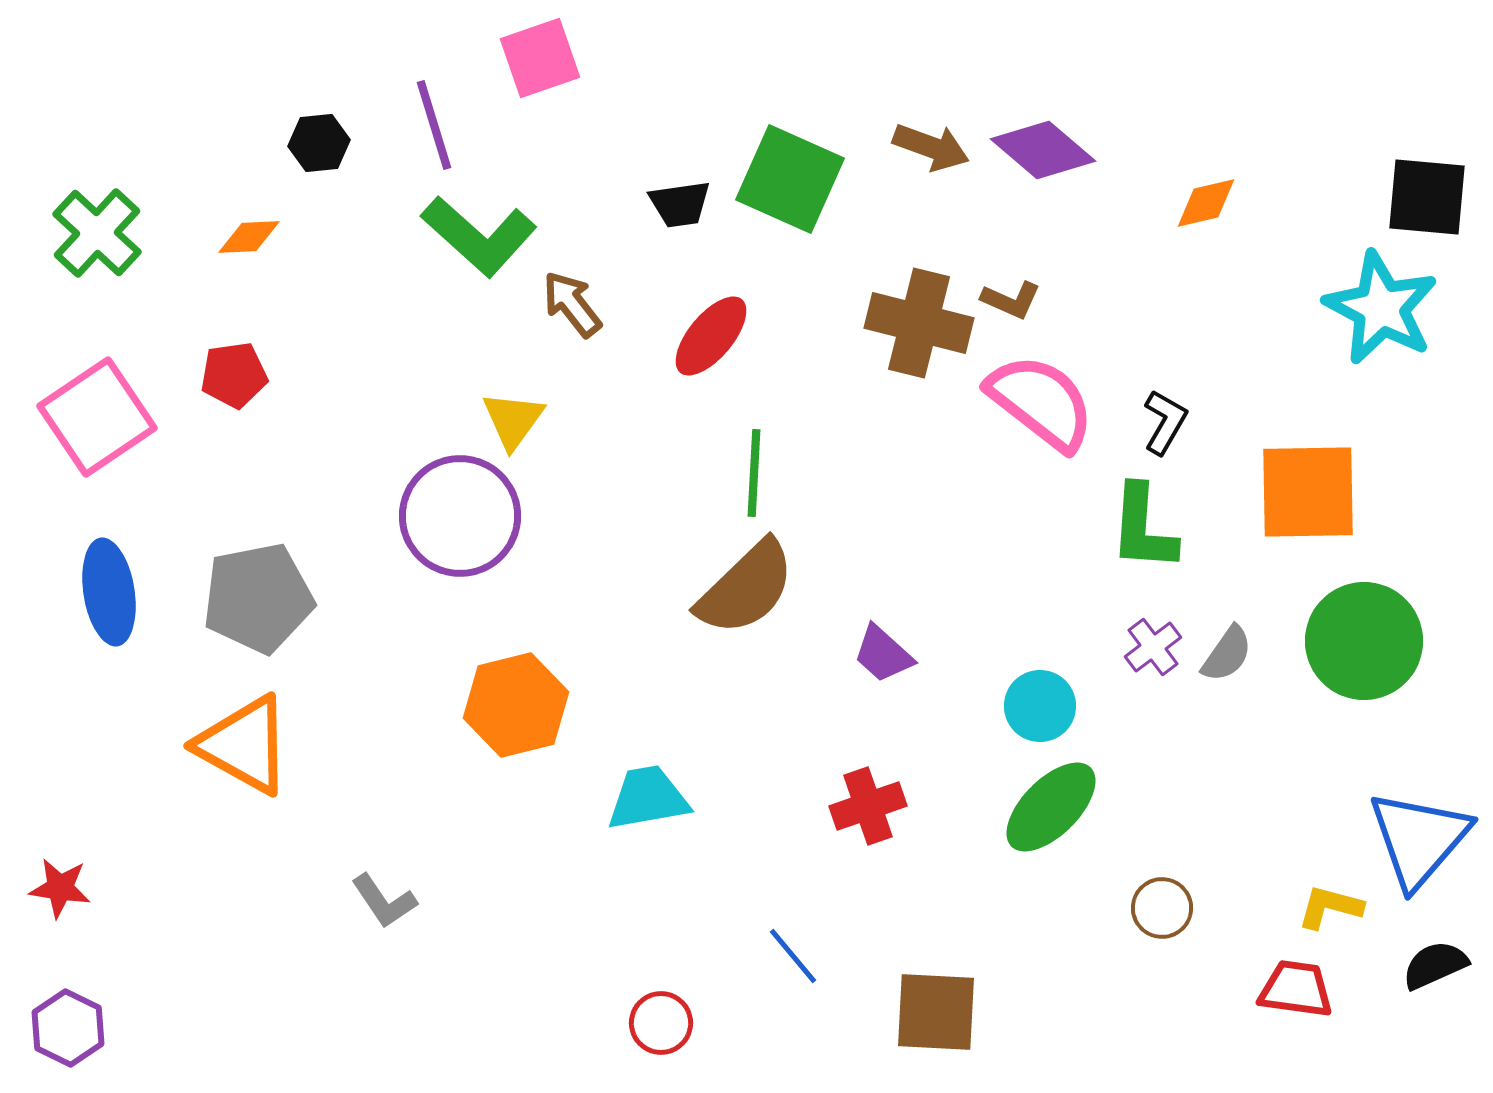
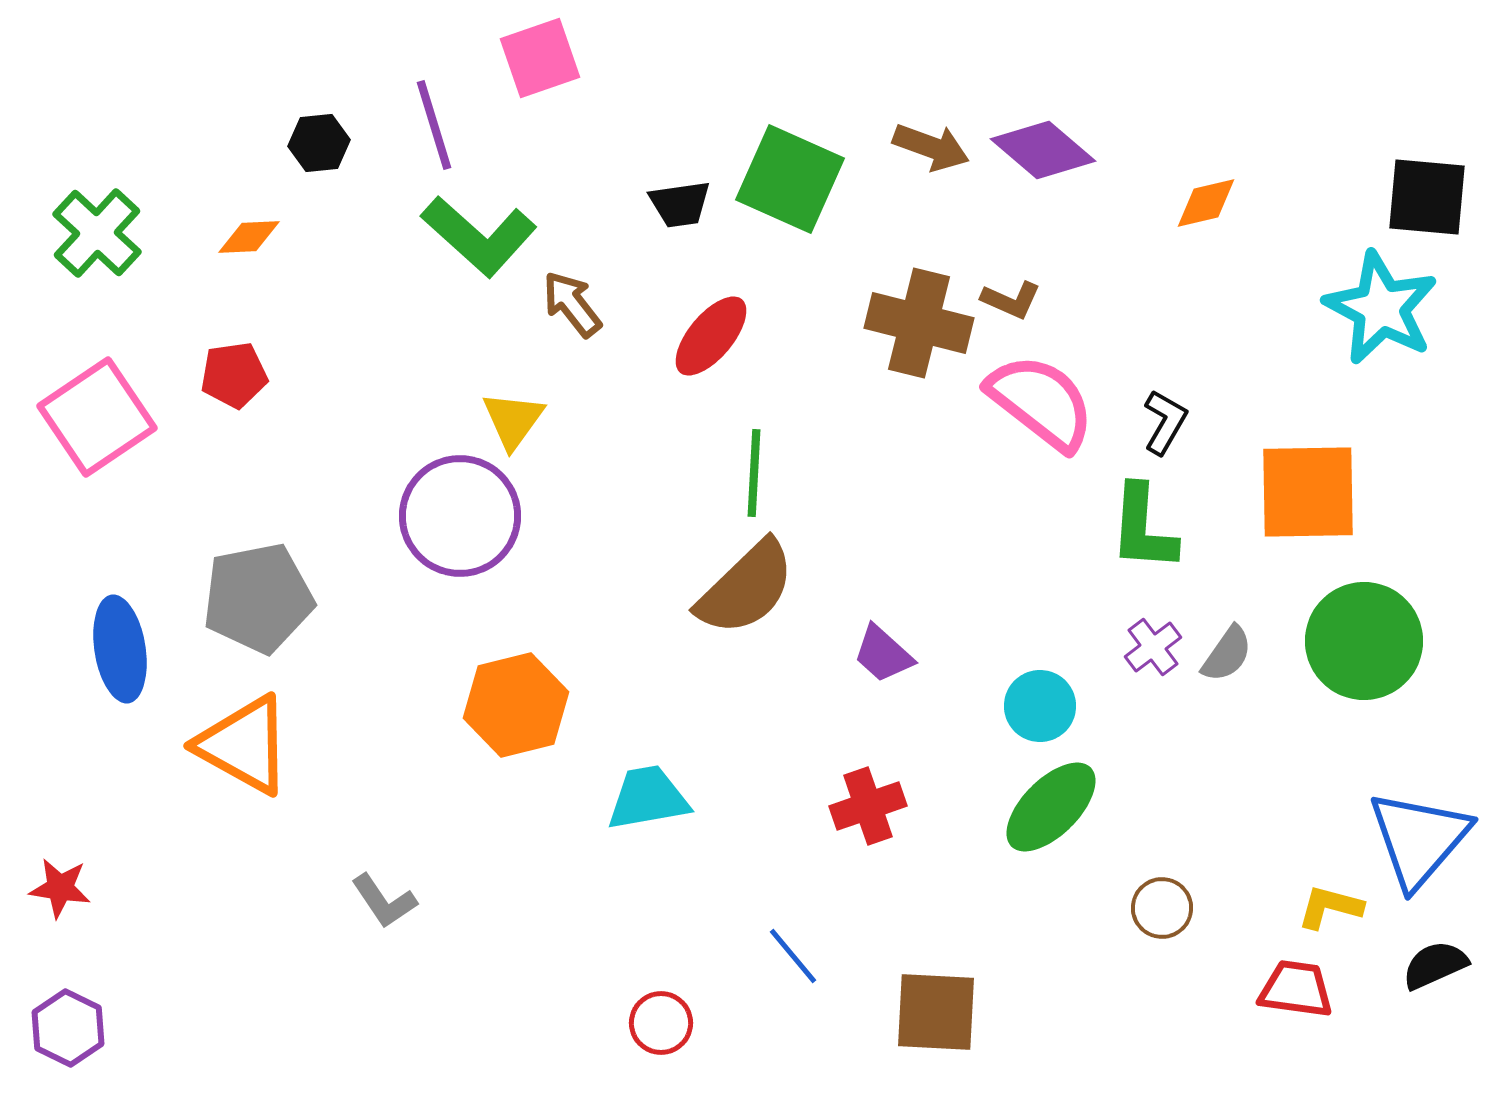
blue ellipse at (109, 592): moved 11 px right, 57 px down
